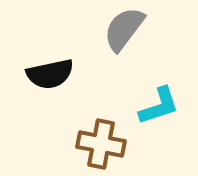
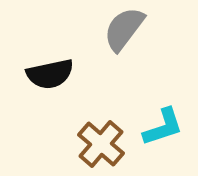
cyan L-shape: moved 4 px right, 21 px down
brown cross: rotated 30 degrees clockwise
